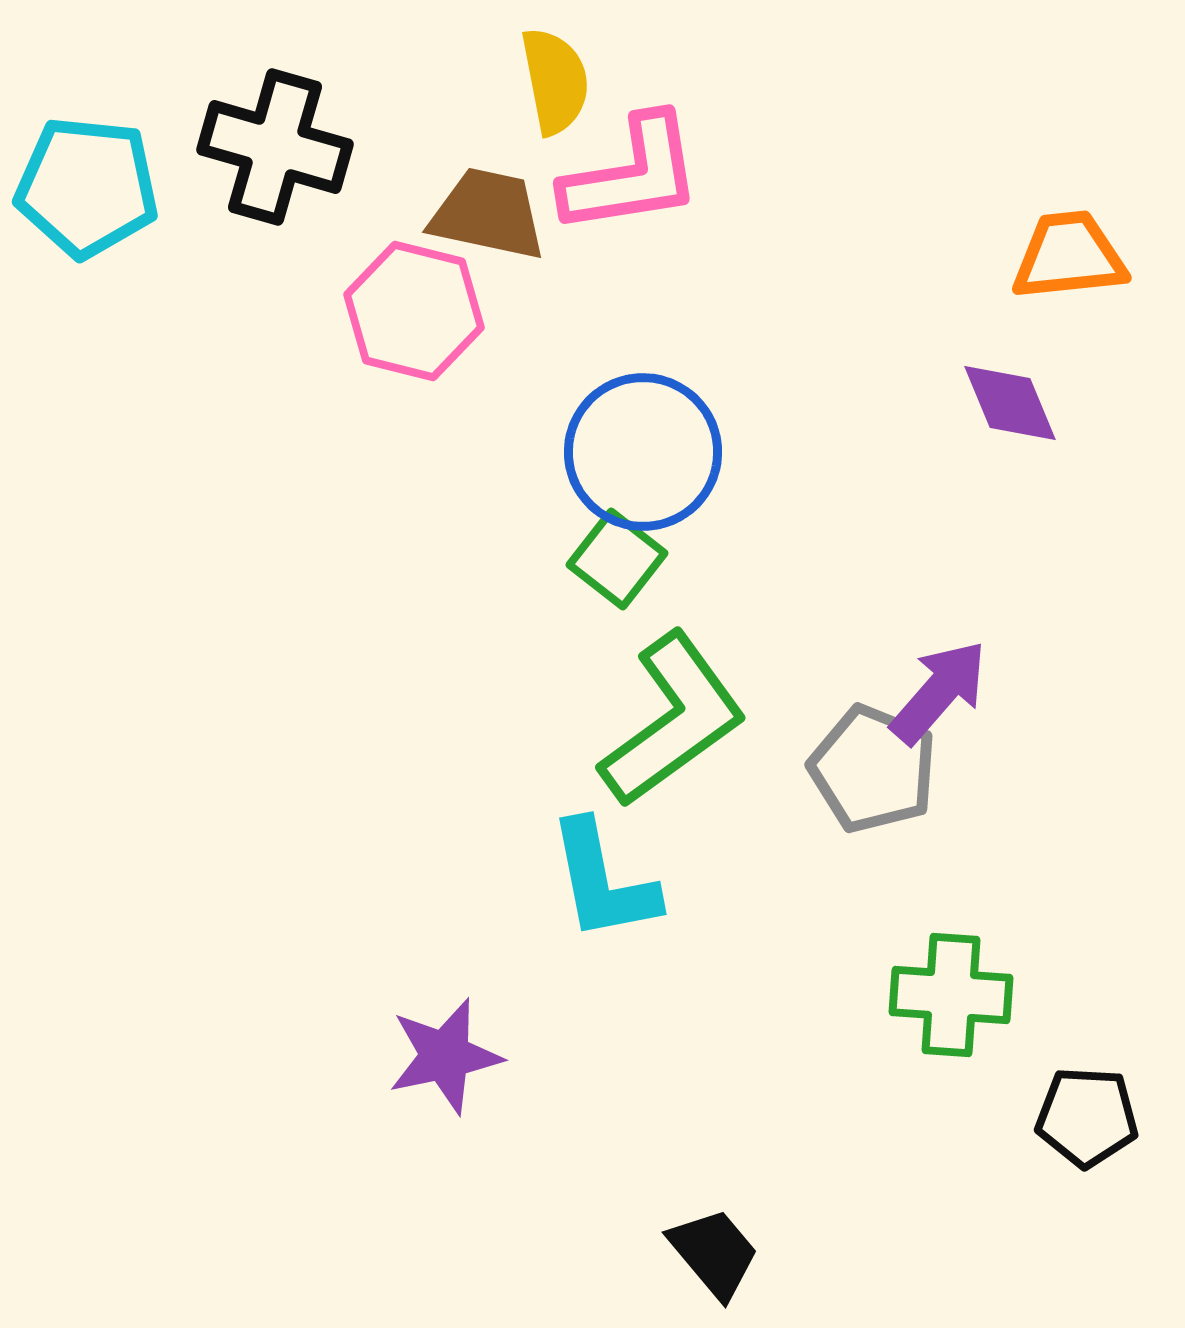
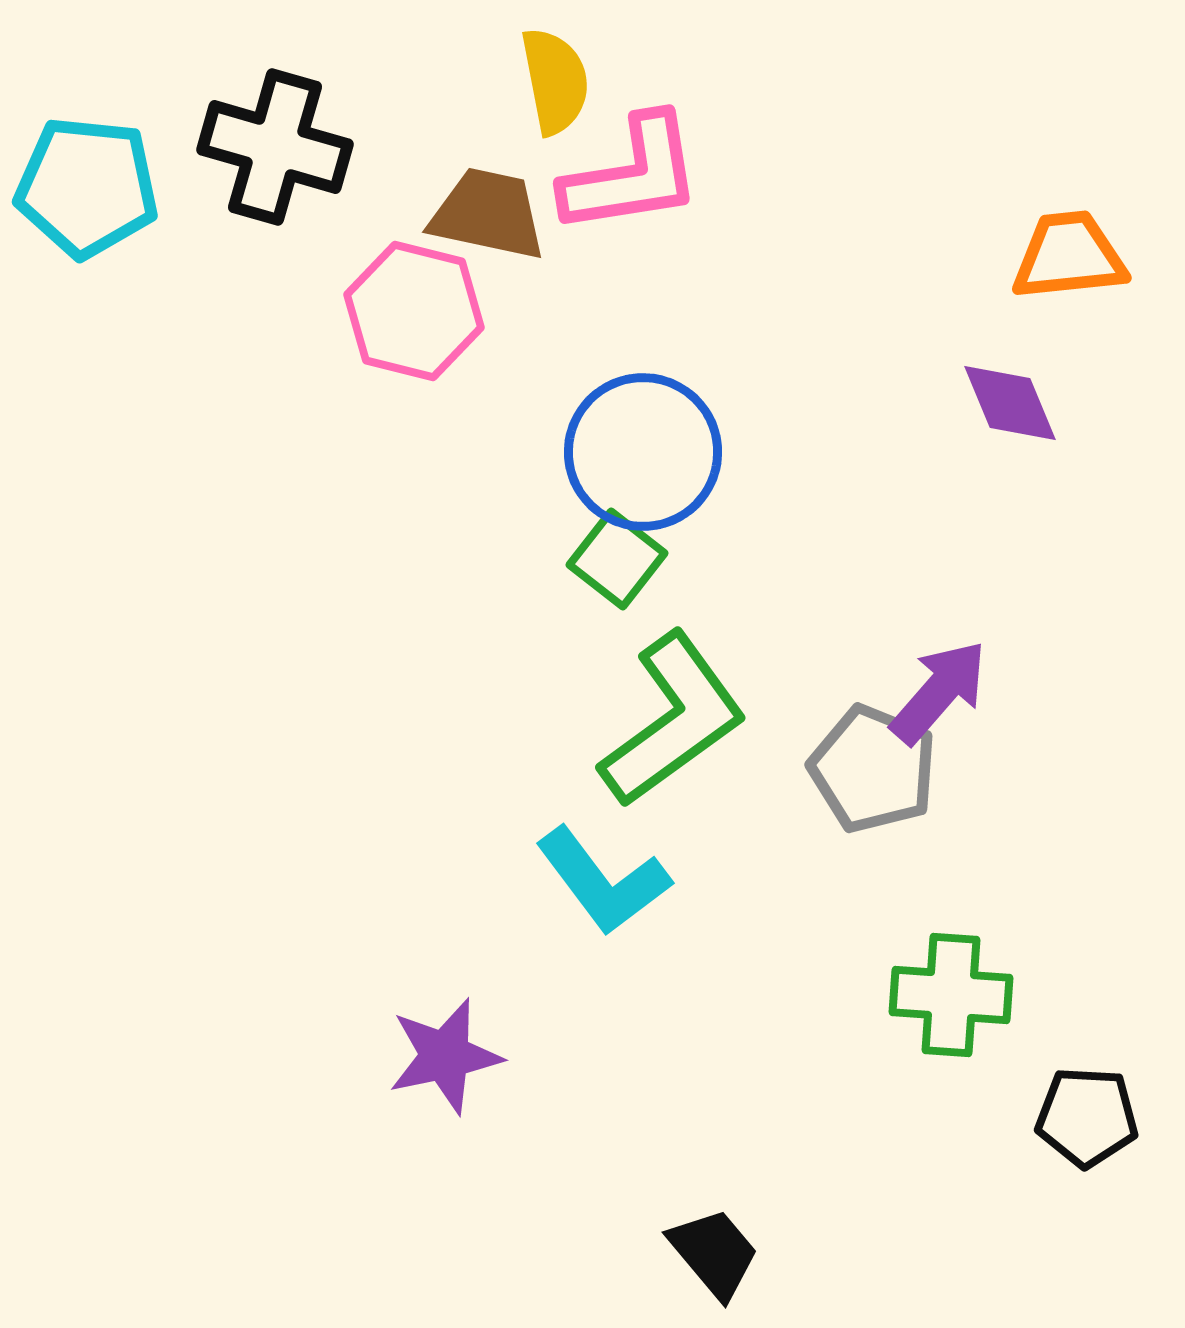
cyan L-shape: rotated 26 degrees counterclockwise
